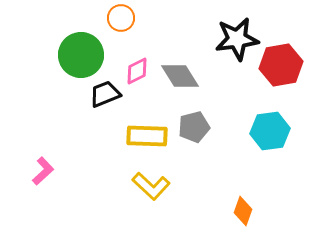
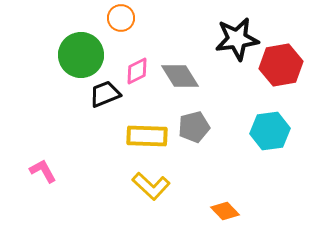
pink L-shape: rotated 76 degrees counterclockwise
orange diamond: moved 18 px left; rotated 64 degrees counterclockwise
